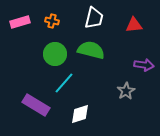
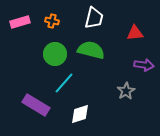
red triangle: moved 1 px right, 8 px down
